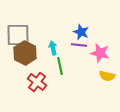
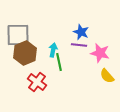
cyan arrow: moved 2 px down; rotated 24 degrees clockwise
brown hexagon: rotated 10 degrees clockwise
green line: moved 1 px left, 4 px up
yellow semicircle: rotated 35 degrees clockwise
